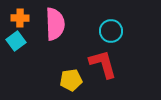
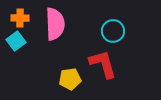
cyan circle: moved 2 px right
yellow pentagon: moved 1 px left, 1 px up
